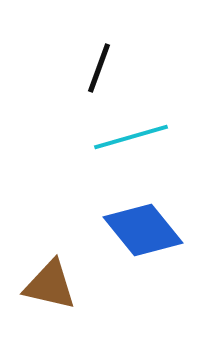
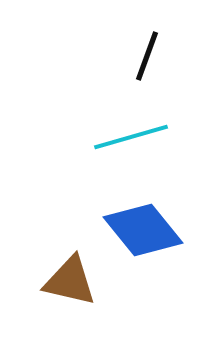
black line: moved 48 px right, 12 px up
brown triangle: moved 20 px right, 4 px up
